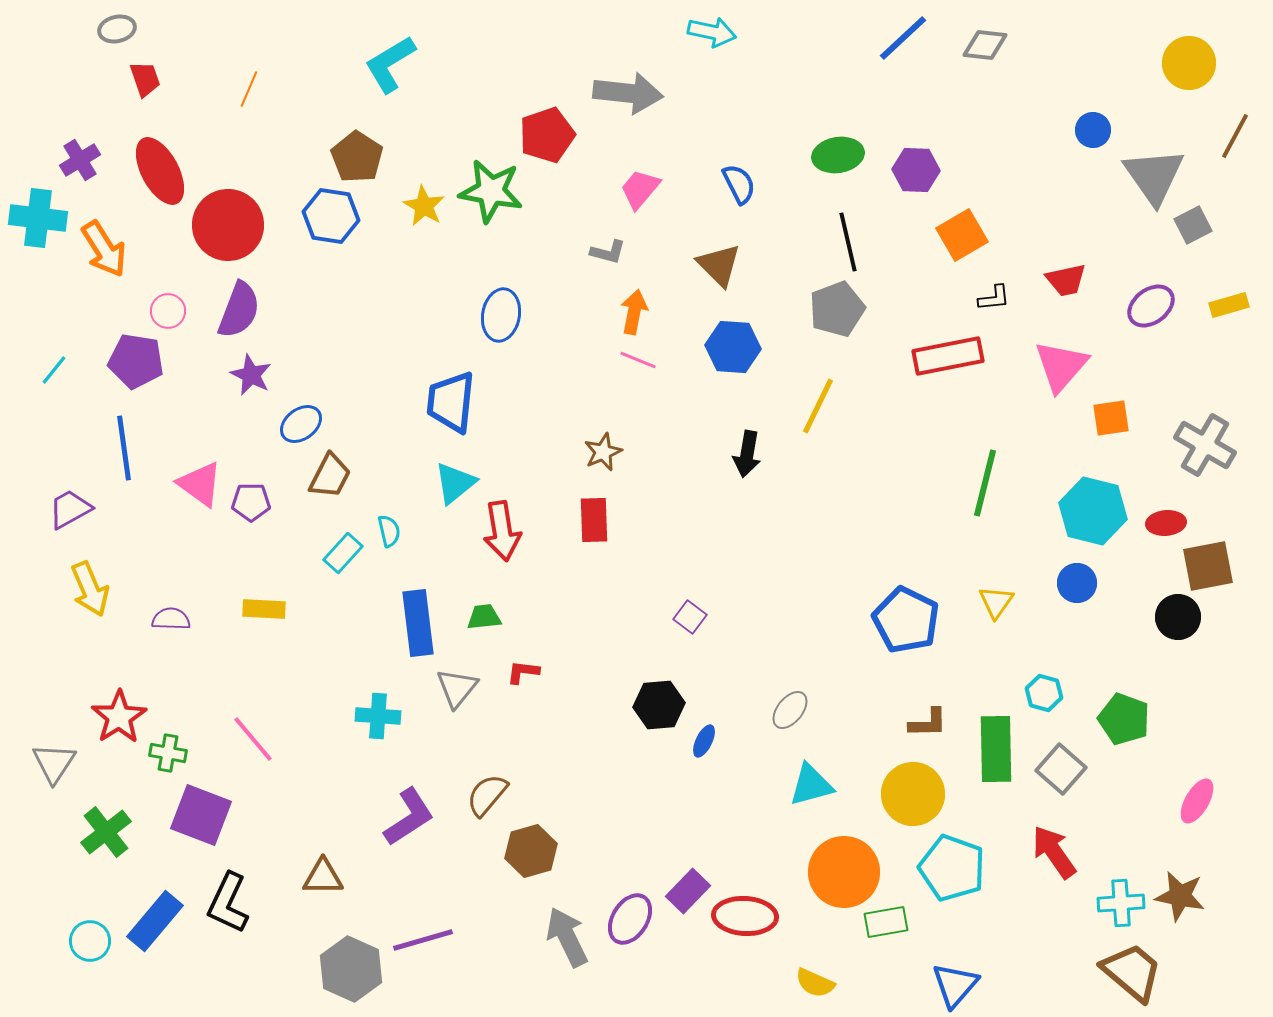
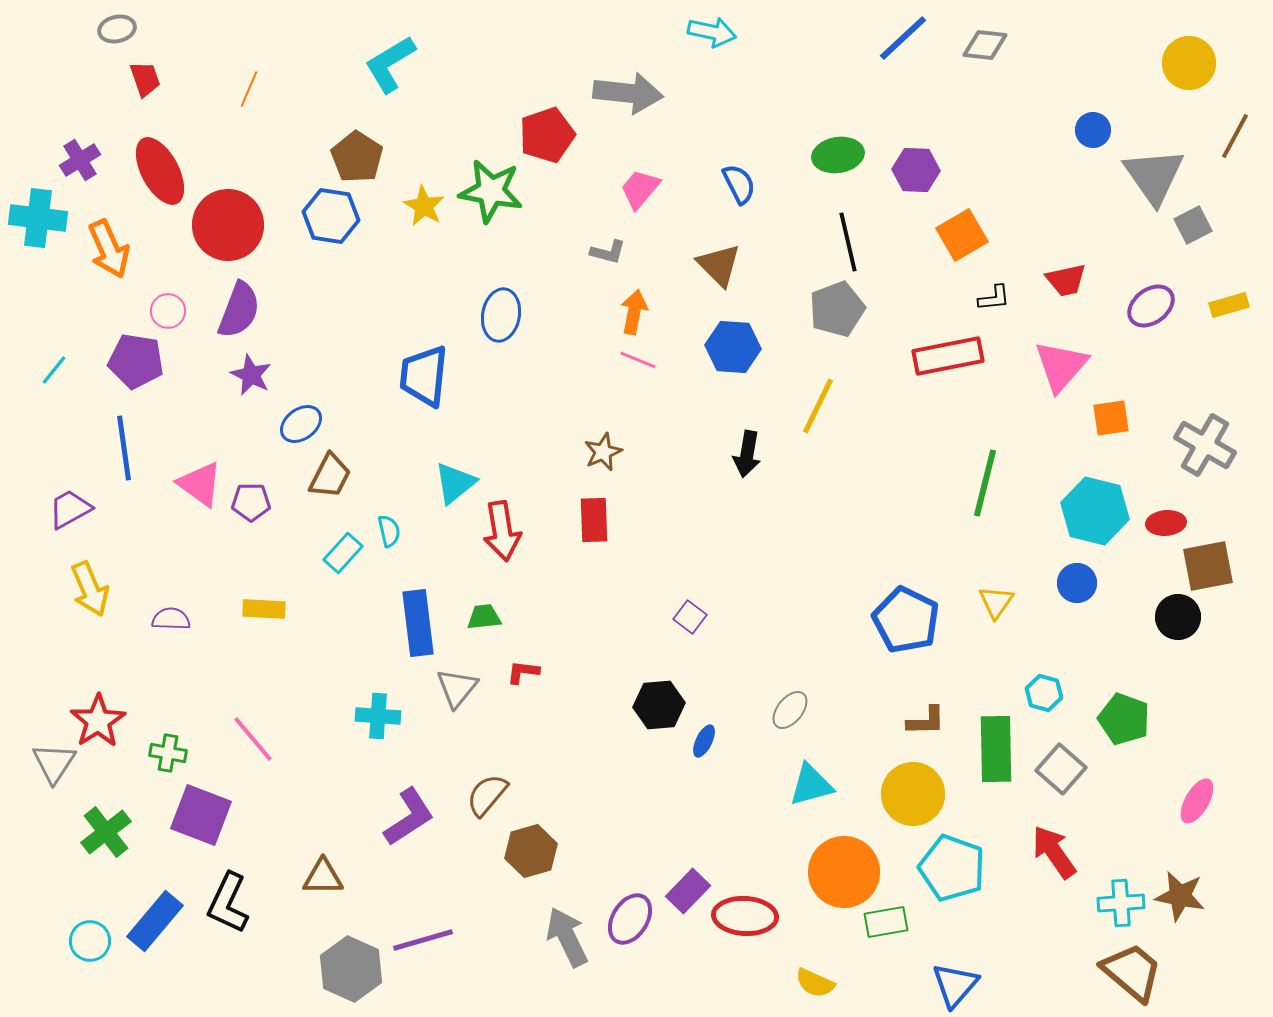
orange arrow at (104, 249): moved 5 px right; rotated 8 degrees clockwise
blue trapezoid at (451, 402): moved 27 px left, 26 px up
cyan hexagon at (1093, 511): moved 2 px right
red star at (119, 717): moved 21 px left, 4 px down
brown L-shape at (928, 723): moved 2 px left, 2 px up
